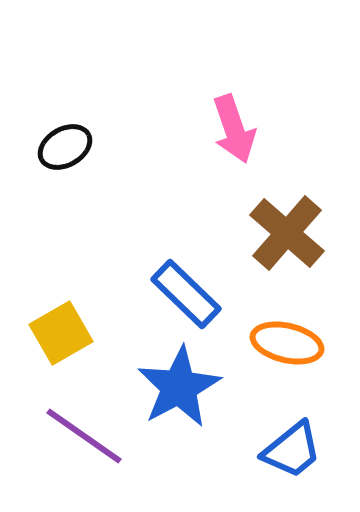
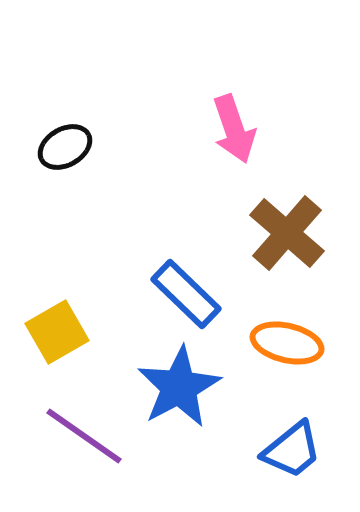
yellow square: moved 4 px left, 1 px up
